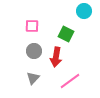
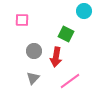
pink square: moved 10 px left, 6 px up
